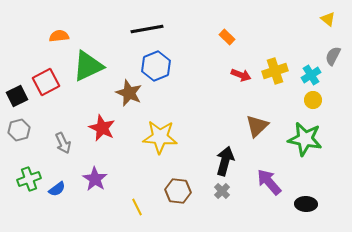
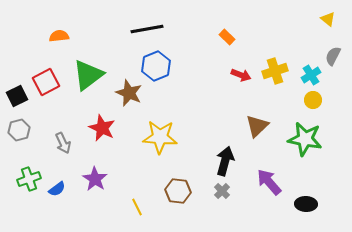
green triangle: moved 9 px down; rotated 12 degrees counterclockwise
